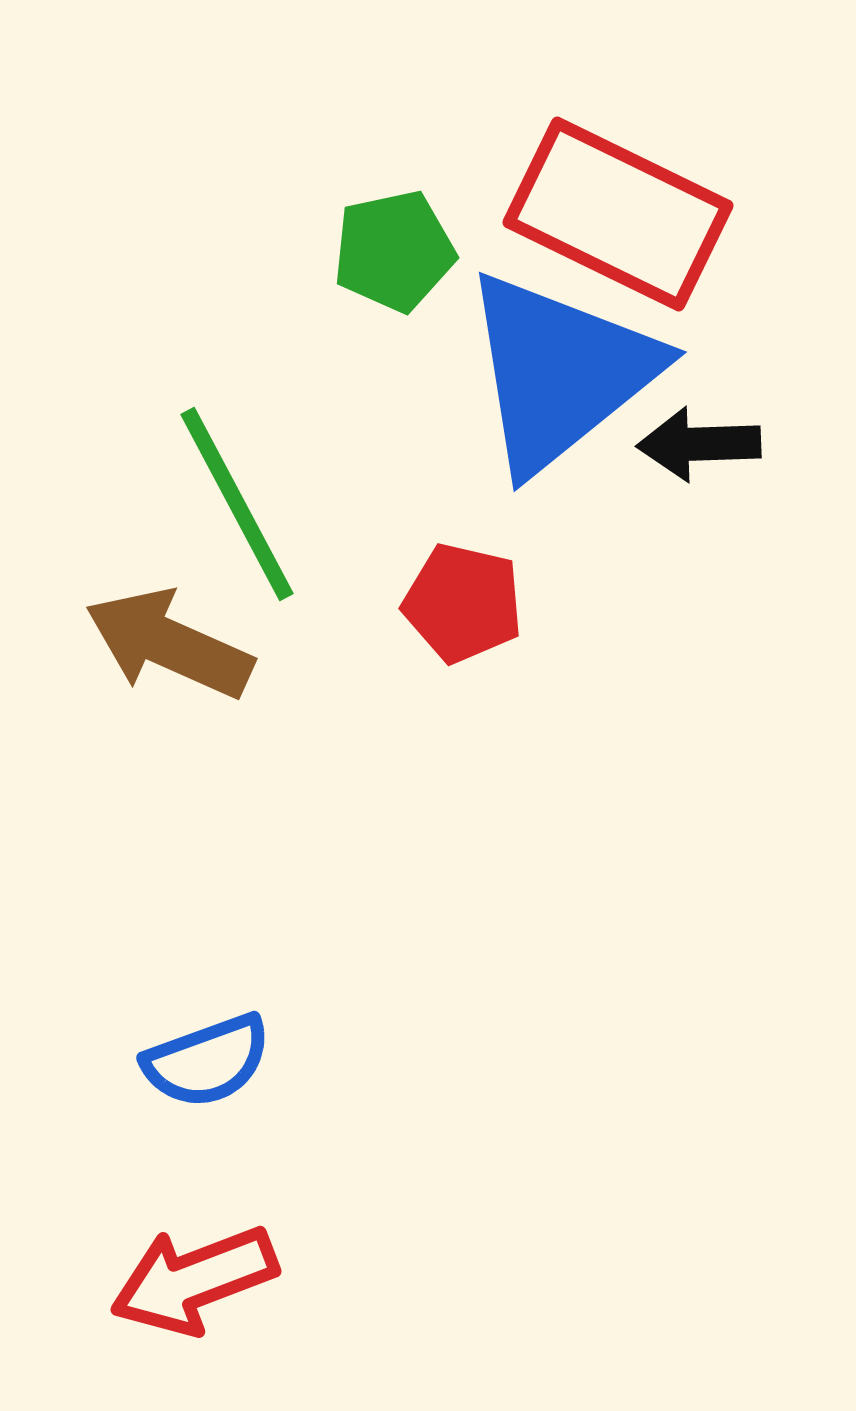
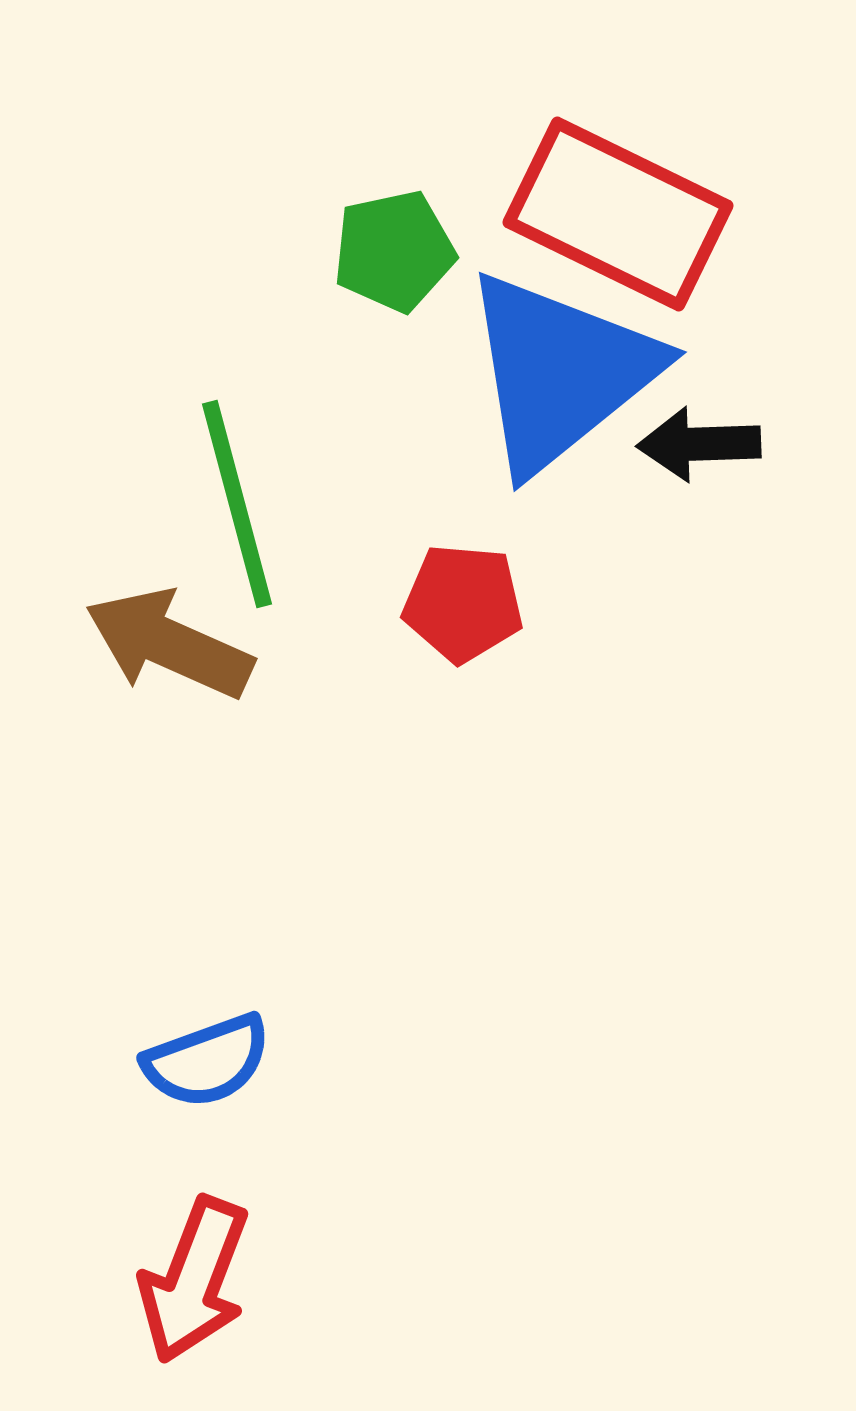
green line: rotated 13 degrees clockwise
red pentagon: rotated 8 degrees counterclockwise
red arrow: rotated 48 degrees counterclockwise
